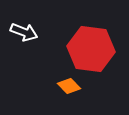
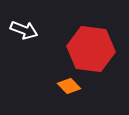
white arrow: moved 2 px up
